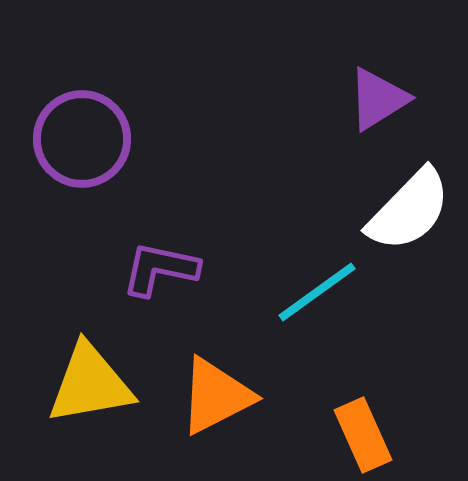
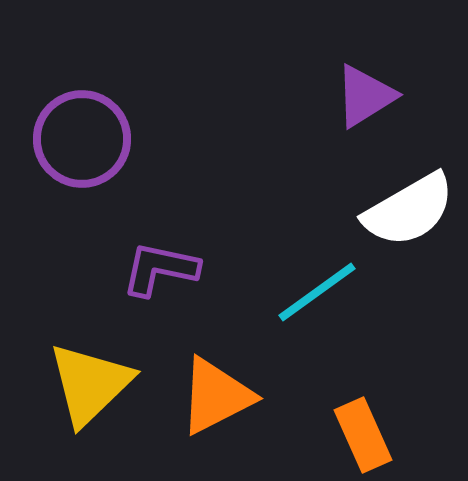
purple triangle: moved 13 px left, 3 px up
white semicircle: rotated 16 degrees clockwise
yellow triangle: rotated 34 degrees counterclockwise
